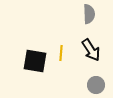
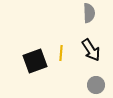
gray semicircle: moved 1 px up
black square: rotated 30 degrees counterclockwise
